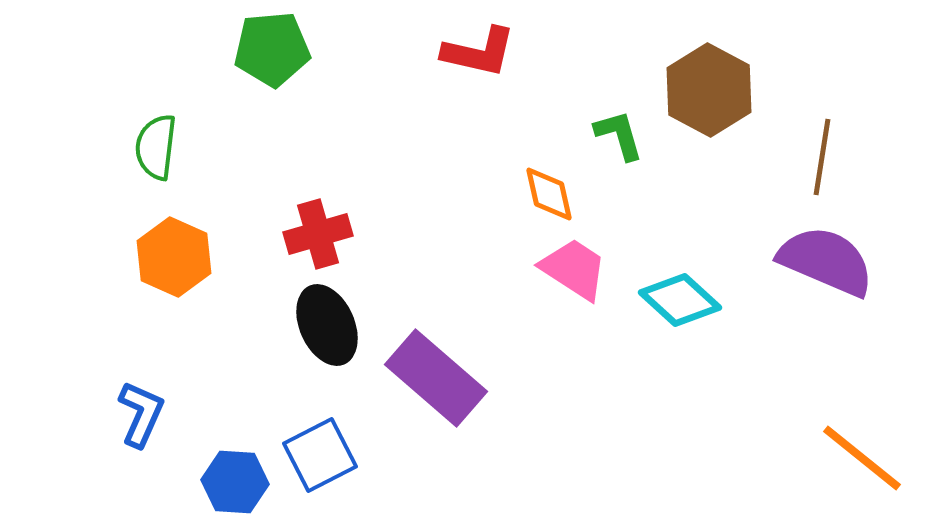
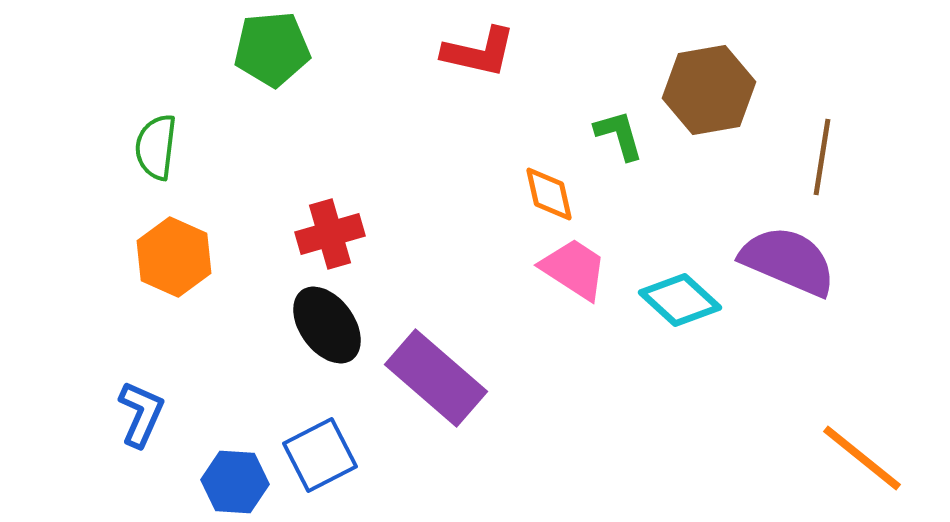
brown hexagon: rotated 22 degrees clockwise
red cross: moved 12 px right
purple semicircle: moved 38 px left
black ellipse: rotated 12 degrees counterclockwise
